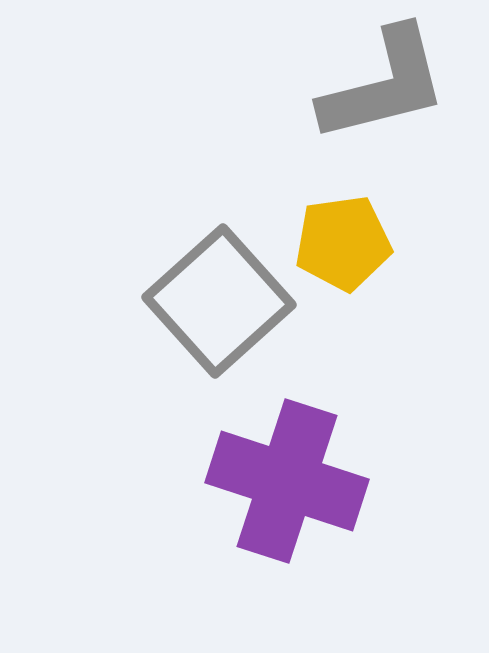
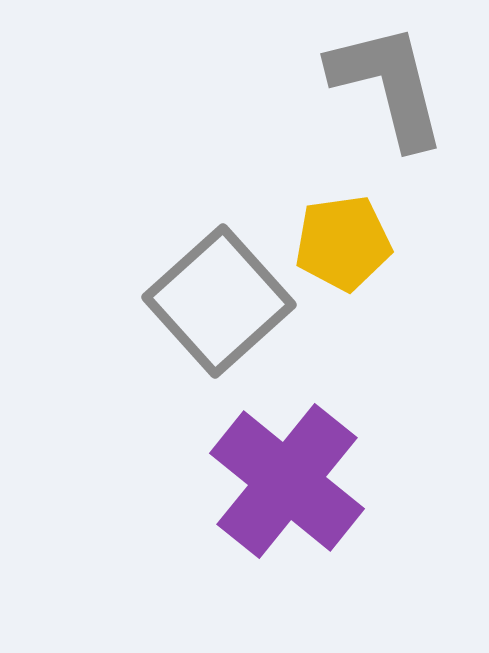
gray L-shape: moved 4 px right; rotated 90 degrees counterclockwise
purple cross: rotated 21 degrees clockwise
